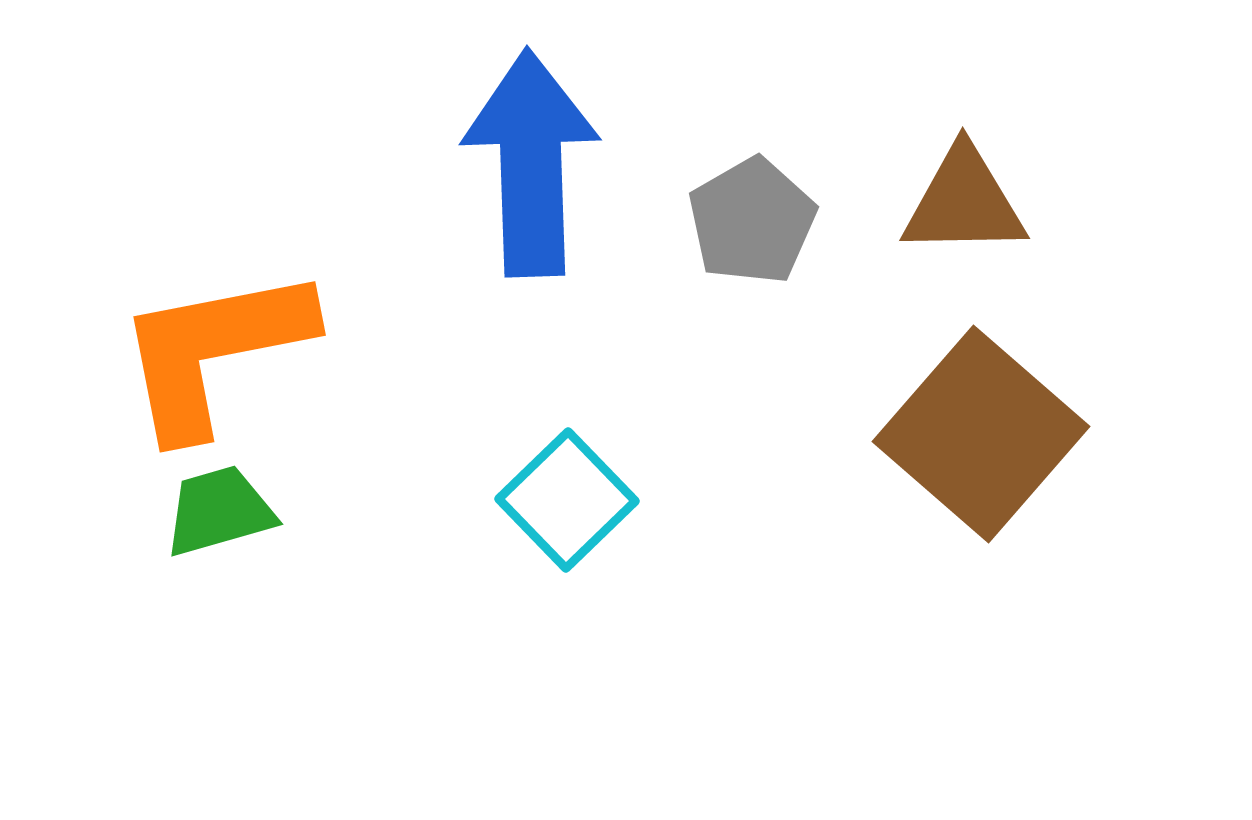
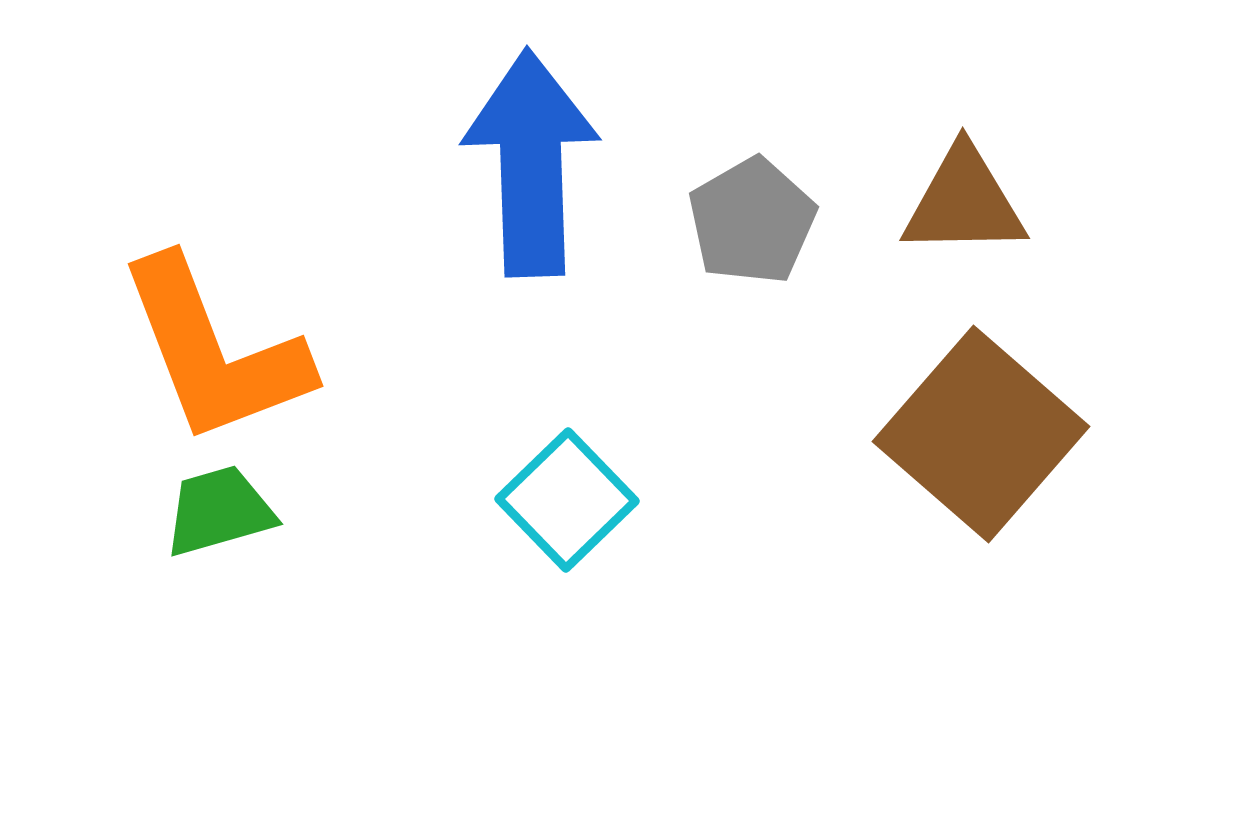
orange L-shape: rotated 100 degrees counterclockwise
